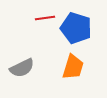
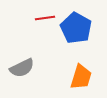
blue pentagon: rotated 12 degrees clockwise
orange trapezoid: moved 8 px right, 10 px down
